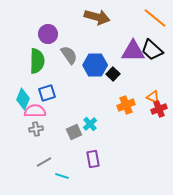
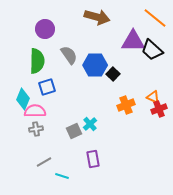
purple circle: moved 3 px left, 5 px up
purple triangle: moved 10 px up
blue square: moved 6 px up
gray square: moved 1 px up
